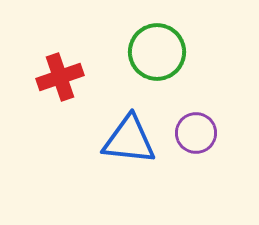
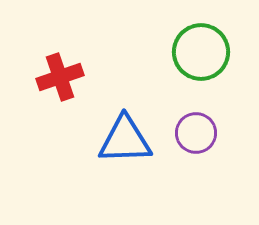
green circle: moved 44 px right
blue triangle: moved 4 px left; rotated 8 degrees counterclockwise
